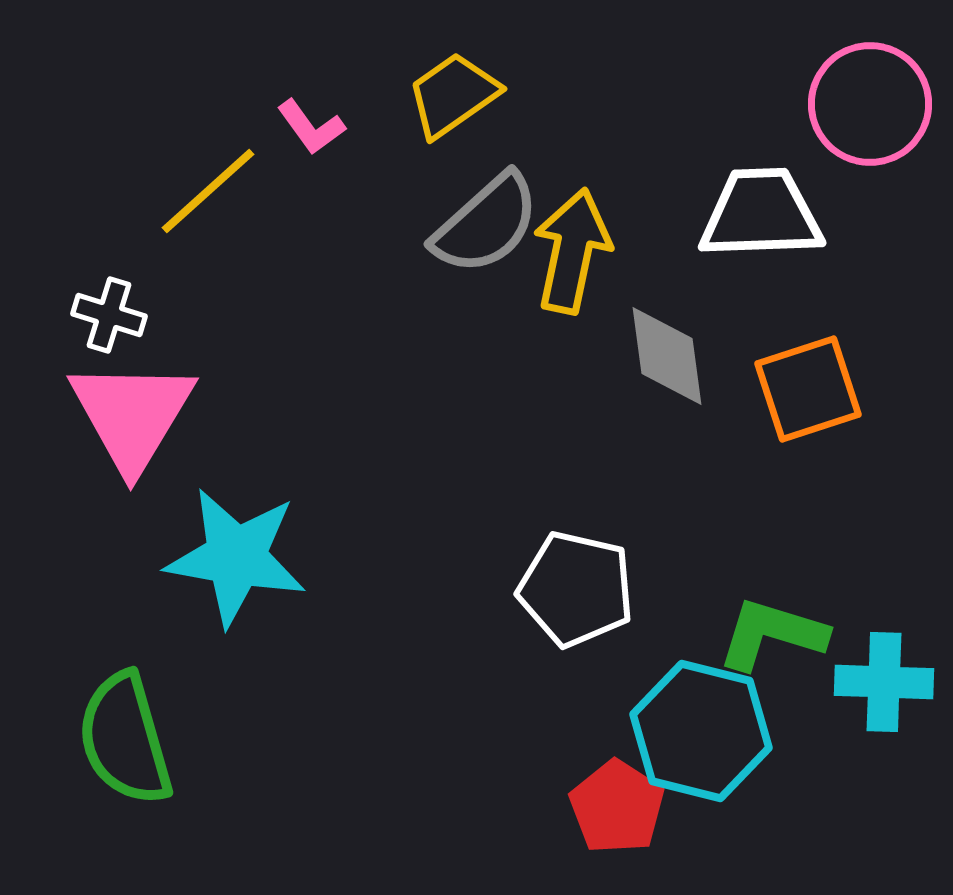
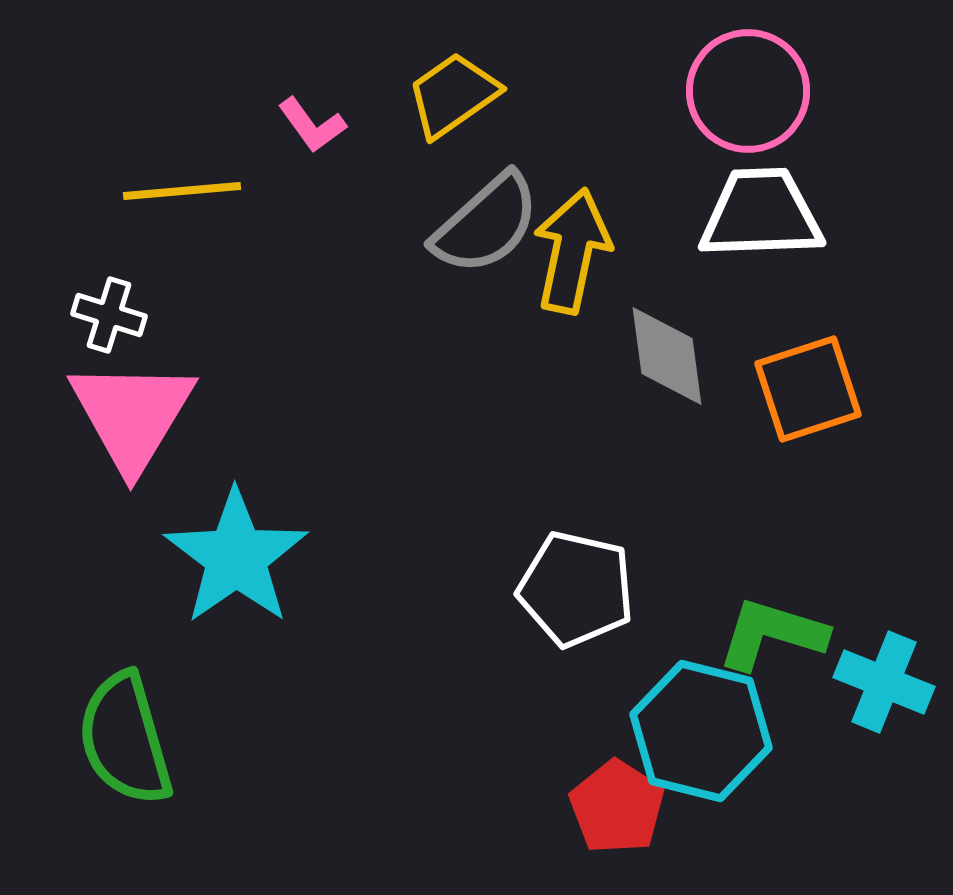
pink circle: moved 122 px left, 13 px up
pink L-shape: moved 1 px right, 2 px up
yellow line: moved 26 px left; rotated 37 degrees clockwise
cyan star: rotated 27 degrees clockwise
cyan cross: rotated 20 degrees clockwise
